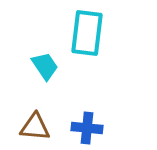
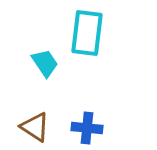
cyan trapezoid: moved 3 px up
brown triangle: rotated 28 degrees clockwise
